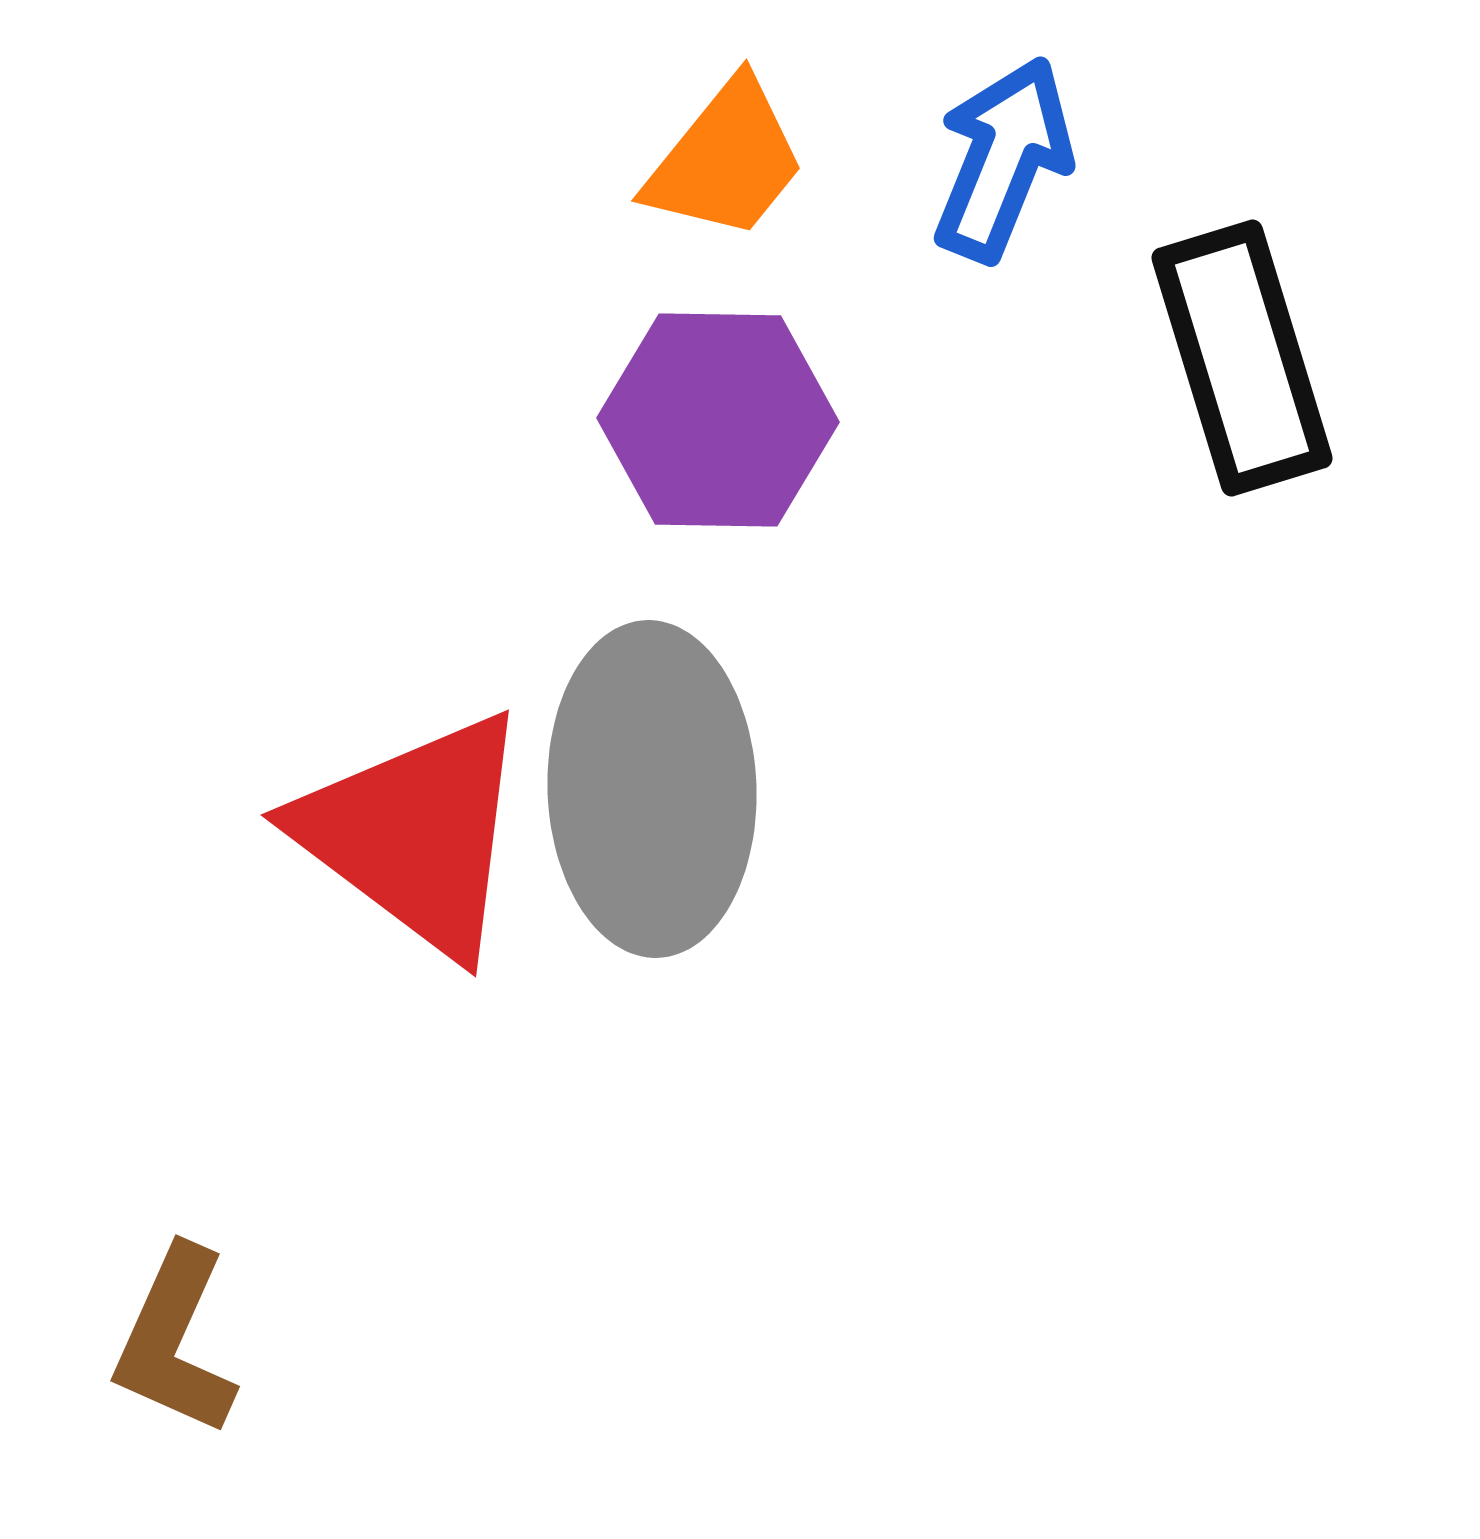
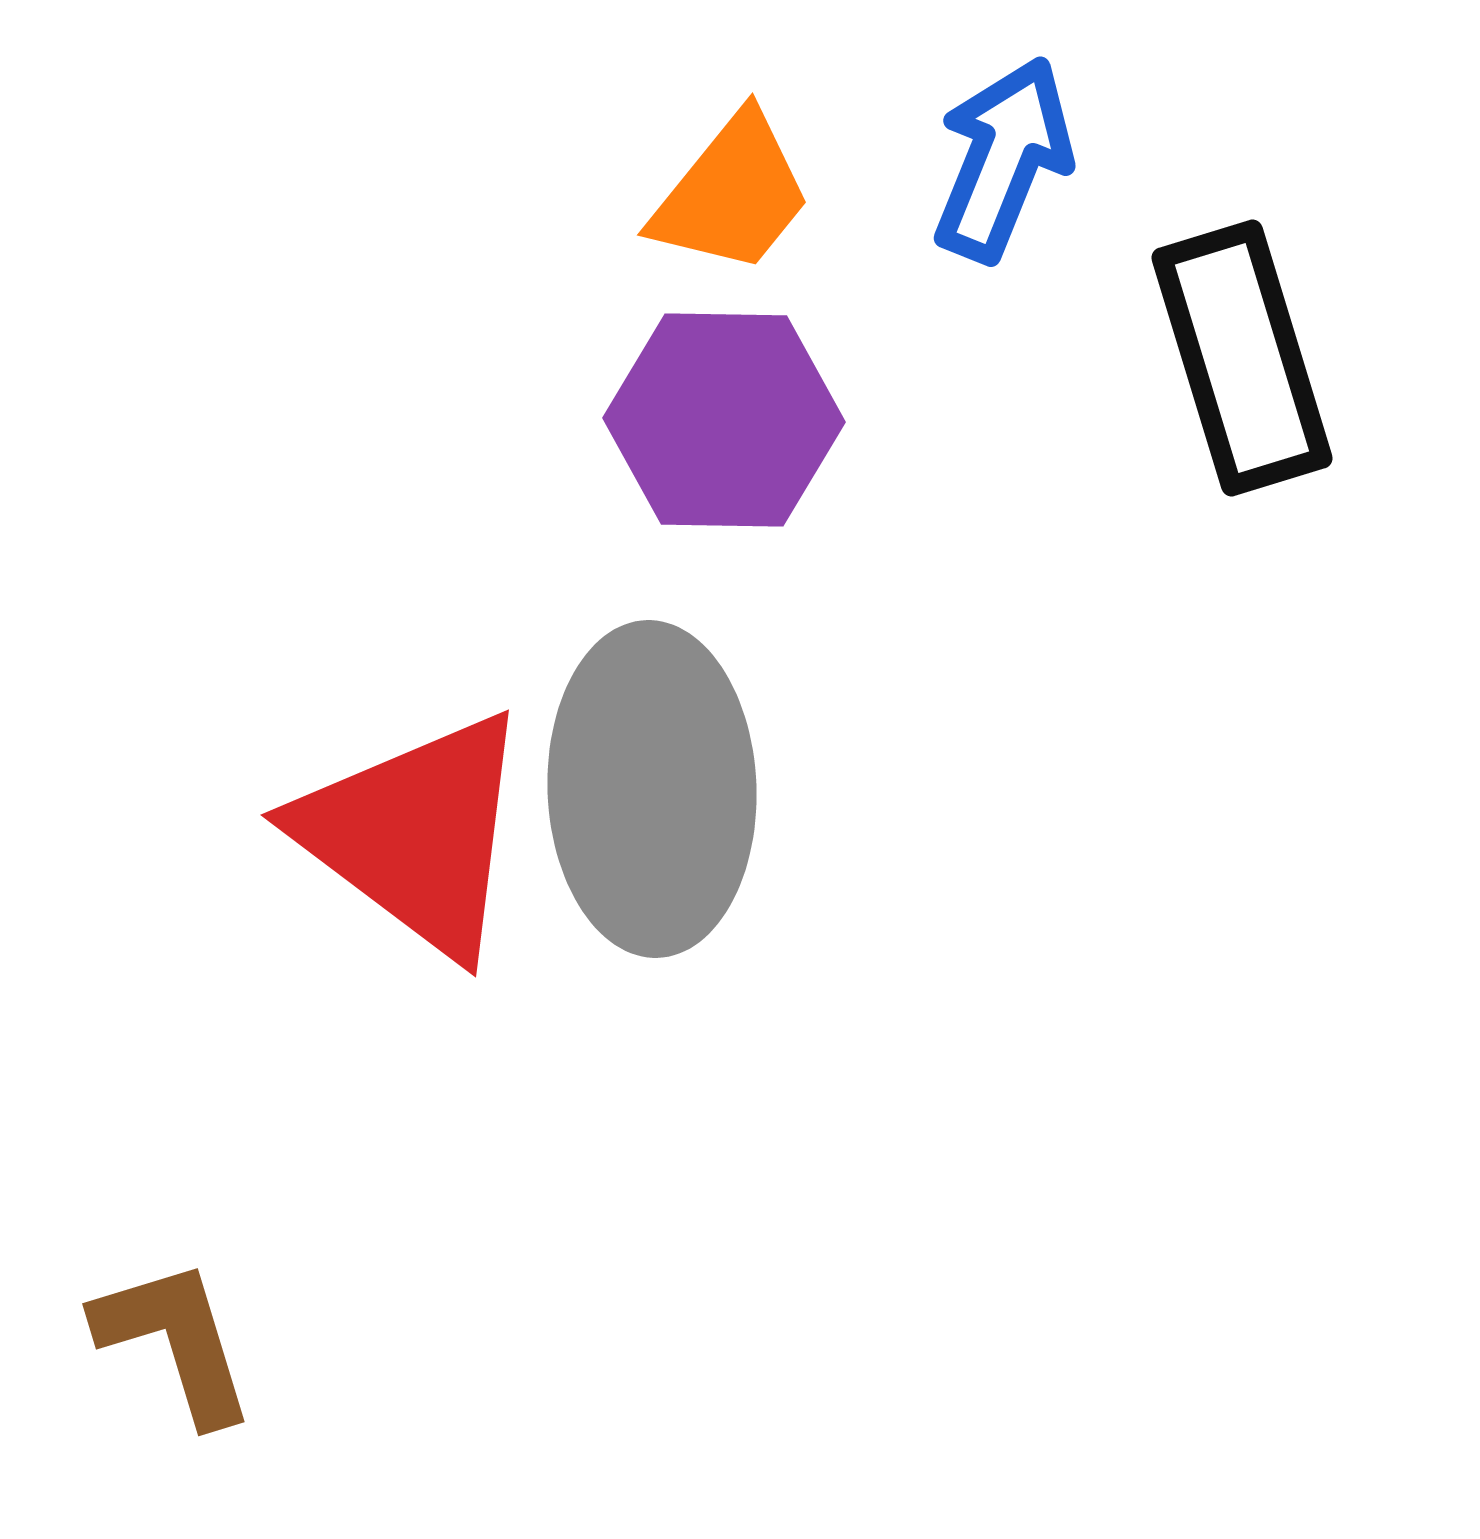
orange trapezoid: moved 6 px right, 34 px down
purple hexagon: moved 6 px right
brown L-shape: rotated 139 degrees clockwise
